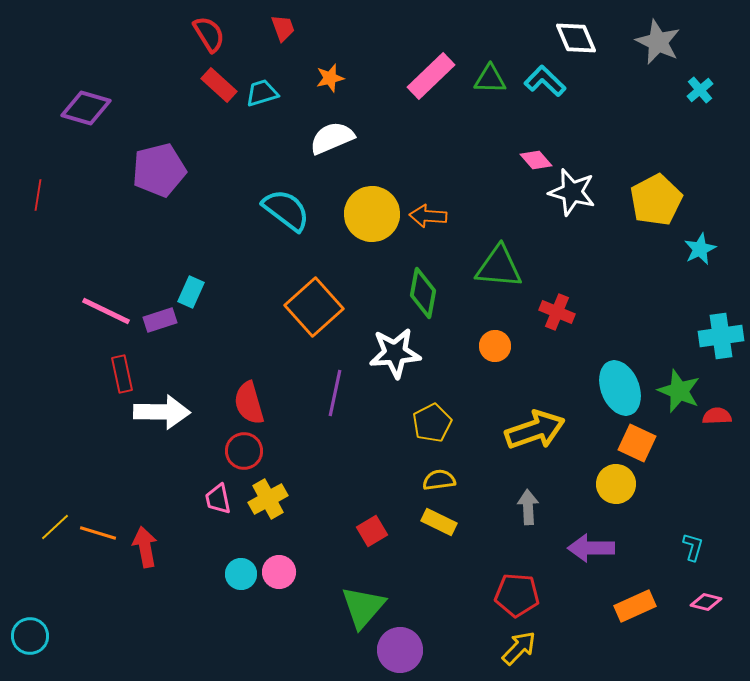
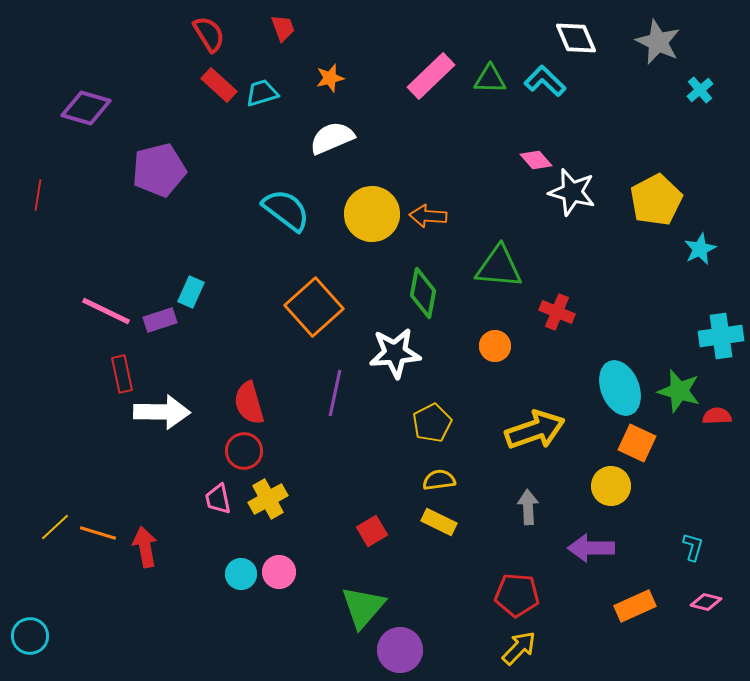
green star at (679, 391): rotated 6 degrees counterclockwise
yellow circle at (616, 484): moved 5 px left, 2 px down
